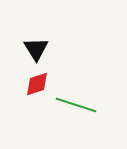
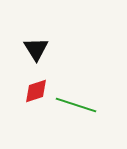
red diamond: moved 1 px left, 7 px down
